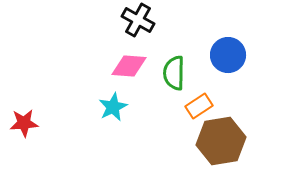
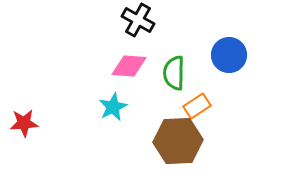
blue circle: moved 1 px right
orange rectangle: moved 2 px left
brown hexagon: moved 43 px left; rotated 6 degrees clockwise
